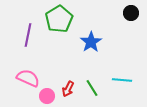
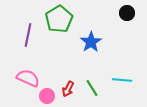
black circle: moved 4 px left
